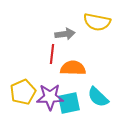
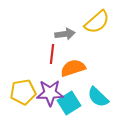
yellow semicircle: rotated 52 degrees counterclockwise
orange semicircle: rotated 20 degrees counterclockwise
yellow pentagon: rotated 15 degrees clockwise
purple star: moved 4 px up
cyan square: rotated 20 degrees counterclockwise
